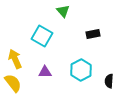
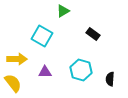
green triangle: rotated 40 degrees clockwise
black rectangle: rotated 48 degrees clockwise
yellow arrow: moved 2 px right; rotated 114 degrees clockwise
cyan hexagon: rotated 15 degrees counterclockwise
black semicircle: moved 1 px right, 2 px up
